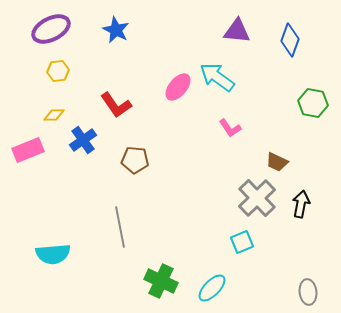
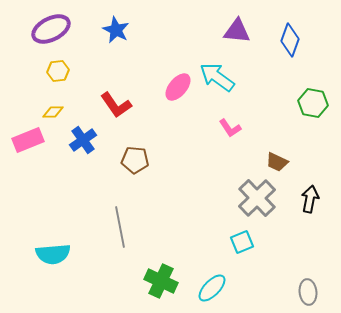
yellow diamond: moved 1 px left, 3 px up
pink rectangle: moved 10 px up
black arrow: moved 9 px right, 5 px up
